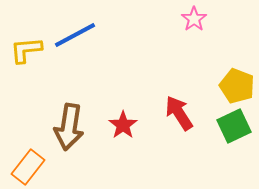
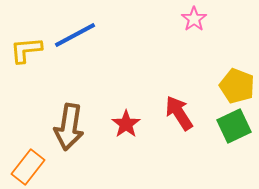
red star: moved 3 px right, 1 px up
